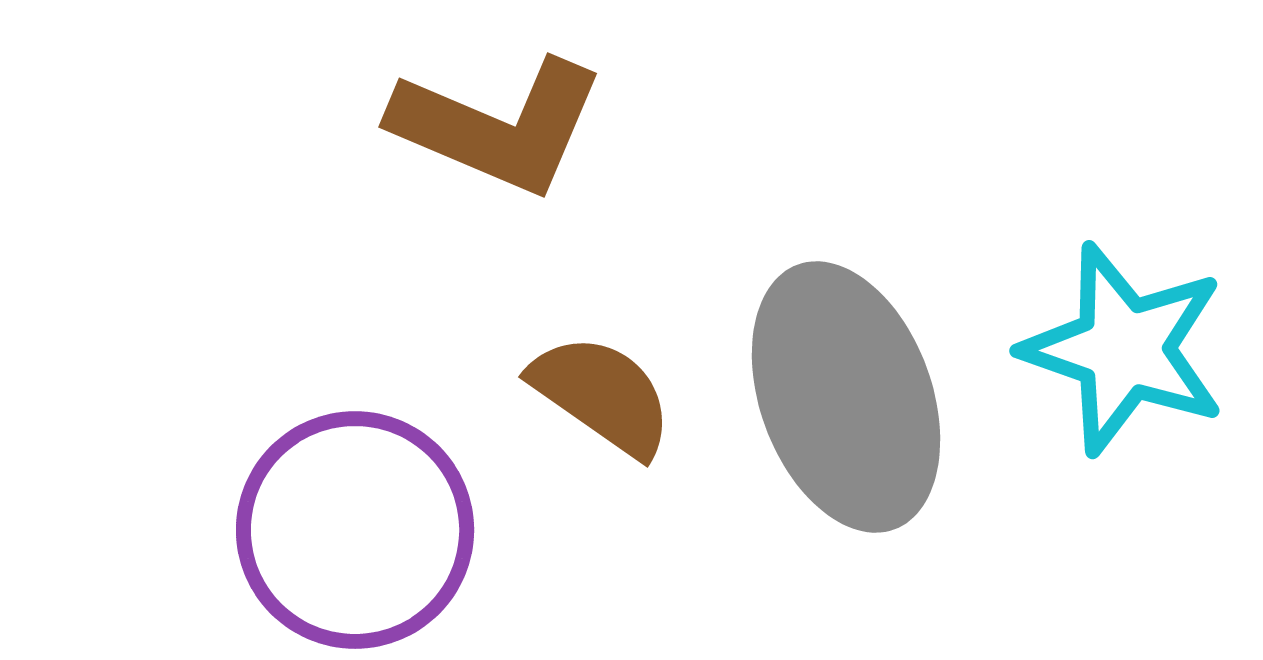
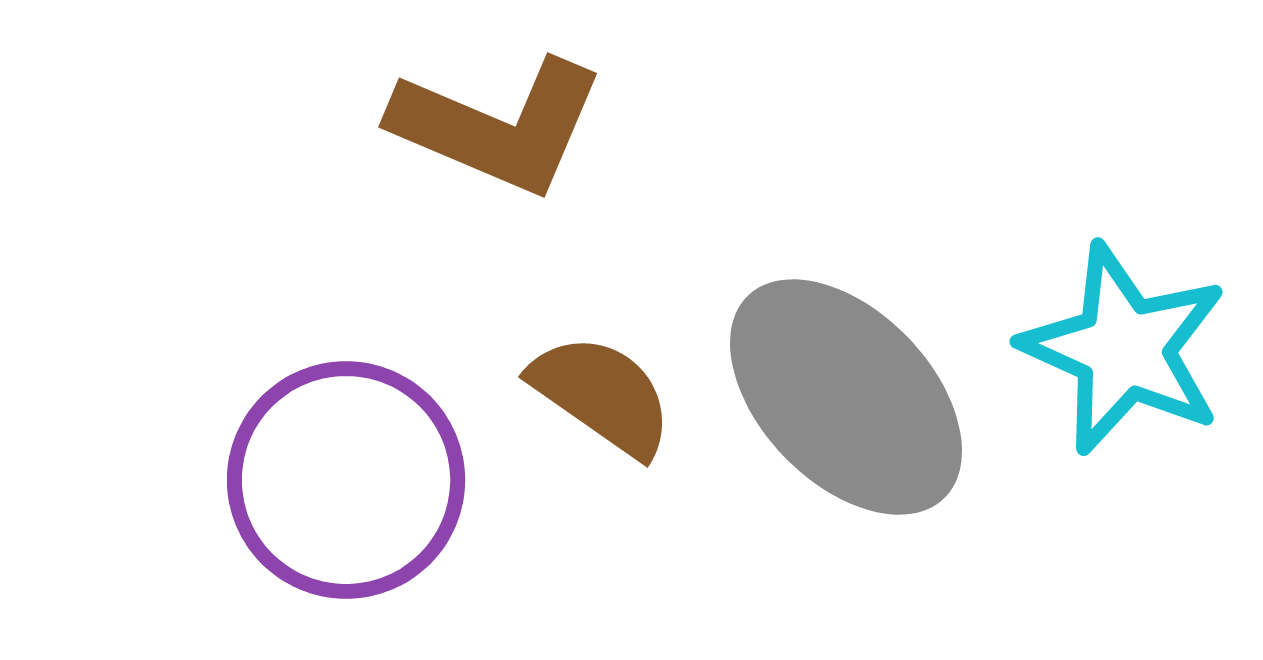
cyan star: rotated 5 degrees clockwise
gray ellipse: rotated 24 degrees counterclockwise
purple circle: moved 9 px left, 50 px up
